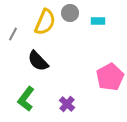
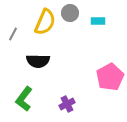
black semicircle: rotated 45 degrees counterclockwise
green L-shape: moved 2 px left
purple cross: rotated 21 degrees clockwise
